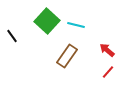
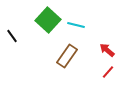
green square: moved 1 px right, 1 px up
